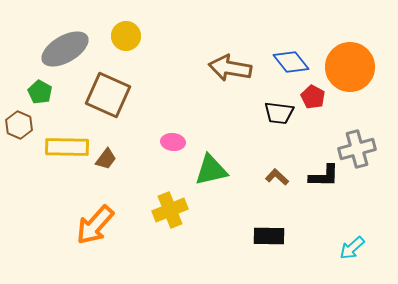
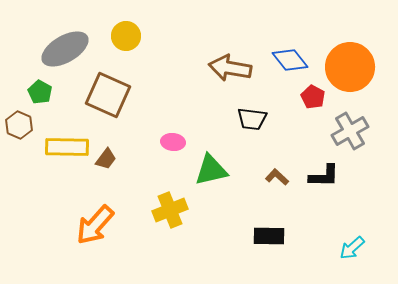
blue diamond: moved 1 px left, 2 px up
black trapezoid: moved 27 px left, 6 px down
gray cross: moved 7 px left, 18 px up; rotated 15 degrees counterclockwise
